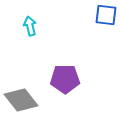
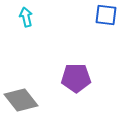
cyan arrow: moved 4 px left, 9 px up
purple pentagon: moved 11 px right, 1 px up
